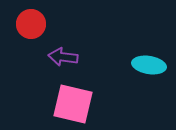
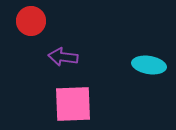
red circle: moved 3 px up
pink square: rotated 15 degrees counterclockwise
